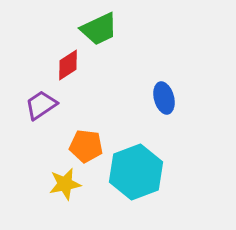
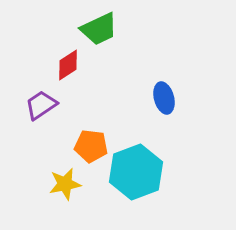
orange pentagon: moved 5 px right
